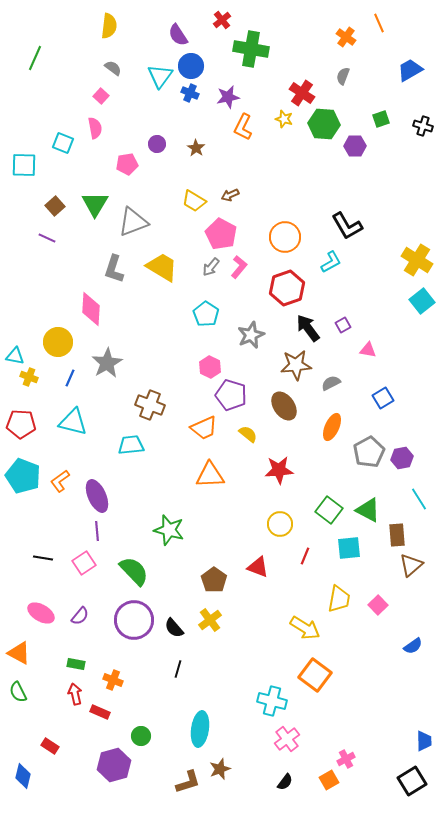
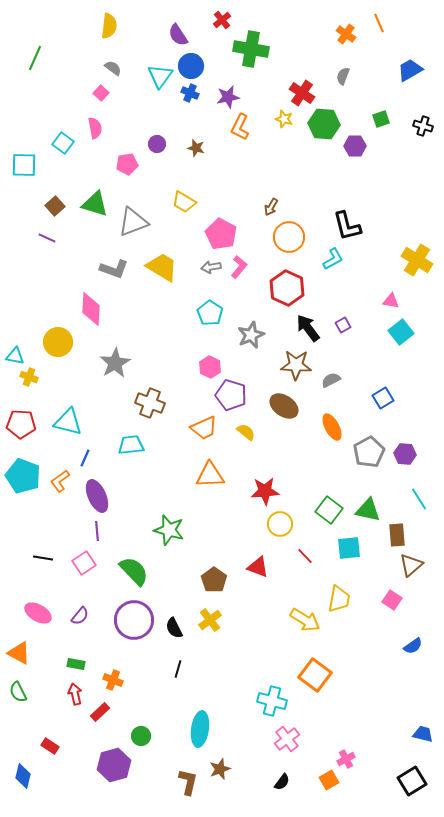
orange cross at (346, 37): moved 3 px up
pink square at (101, 96): moved 3 px up
orange L-shape at (243, 127): moved 3 px left
cyan square at (63, 143): rotated 15 degrees clockwise
brown star at (196, 148): rotated 18 degrees counterclockwise
brown arrow at (230, 195): moved 41 px right, 12 px down; rotated 36 degrees counterclockwise
yellow trapezoid at (194, 201): moved 10 px left, 1 px down
green triangle at (95, 204): rotated 44 degrees counterclockwise
black L-shape at (347, 226): rotated 16 degrees clockwise
orange circle at (285, 237): moved 4 px right
cyan L-shape at (331, 262): moved 2 px right, 3 px up
gray arrow at (211, 267): rotated 42 degrees clockwise
gray L-shape at (114, 269): rotated 88 degrees counterclockwise
red hexagon at (287, 288): rotated 16 degrees counterclockwise
cyan square at (422, 301): moved 21 px left, 31 px down
cyan pentagon at (206, 314): moved 4 px right, 1 px up
pink triangle at (368, 350): moved 23 px right, 49 px up
gray star at (107, 363): moved 8 px right
brown star at (296, 365): rotated 8 degrees clockwise
blue line at (70, 378): moved 15 px right, 80 px down
gray semicircle at (331, 383): moved 3 px up
brown cross at (150, 405): moved 2 px up
brown ellipse at (284, 406): rotated 20 degrees counterclockwise
cyan triangle at (73, 422): moved 5 px left
orange ellipse at (332, 427): rotated 52 degrees counterclockwise
yellow semicircle at (248, 434): moved 2 px left, 2 px up
purple hexagon at (402, 458): moved 3 px right, 4 px up; rotated 15 degrees clockwise
red star at (279, 470): moved 14 px left, 21 px down
green triangle at (368, 510): rotated 16 degrees counterclockwise
red line at (305, 556): rotated 66 degrees counterclockwise
pink square at (378, 605): moved 14 px right, 5 px up; rotated 12 degrees counterclockwise
pink ellipse at (41, 613): moved 3 px left
black semicircle at (174, 628): rotated 15 degrees clockwise
yellow arrow at (305, 628): moved 8 px up
red rectangle at (100, 712): rotated 66 degrees counterclockwise
blue trapezoid at (424, 741): moved 1 px left, 7 px up; rotated 75 degrees counterclockwise
brown L-shape at (188, 782): rotated 60 degrees counterclockwise
black semicircle at (285, 782): moved 3 px left
